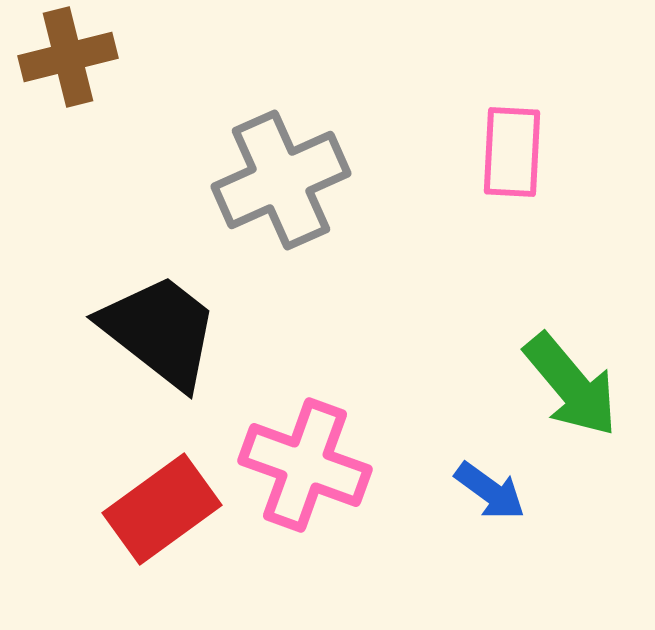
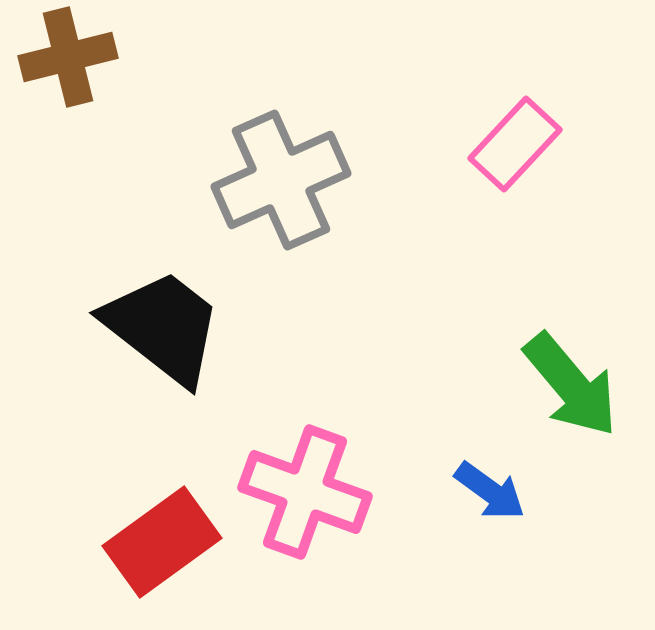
pink rectangle: moved 3 px right, 8 px up; rotated 40 degrees clockwise
black trapezoid: moved 3 px right, 4 px up
pink cross: moved 27 px down
red rectangle: moved 33 px down
